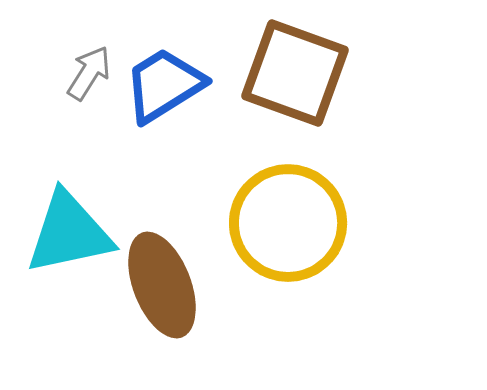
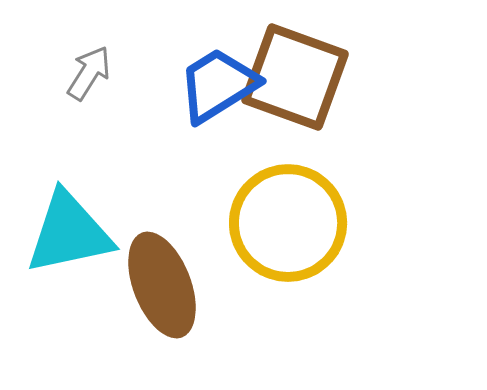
brown square: moved 4 px down
blue trapezoid: moved 54 px right
